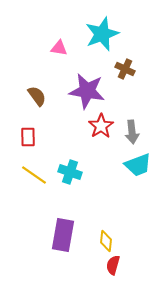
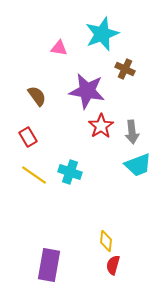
red rectangle: rotated 30 degrees counterclockwise
purple rectangle: moved 14 px left, 30 px down
